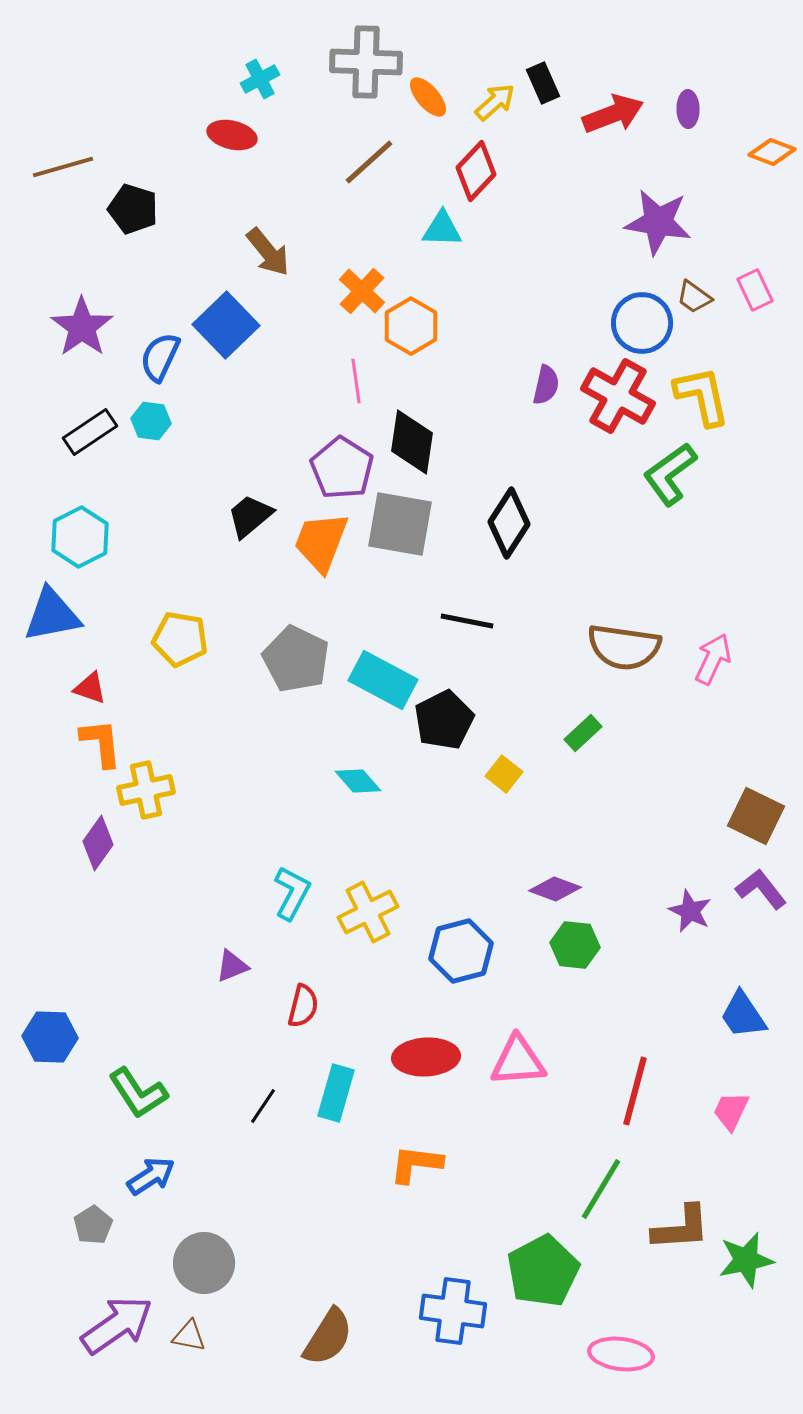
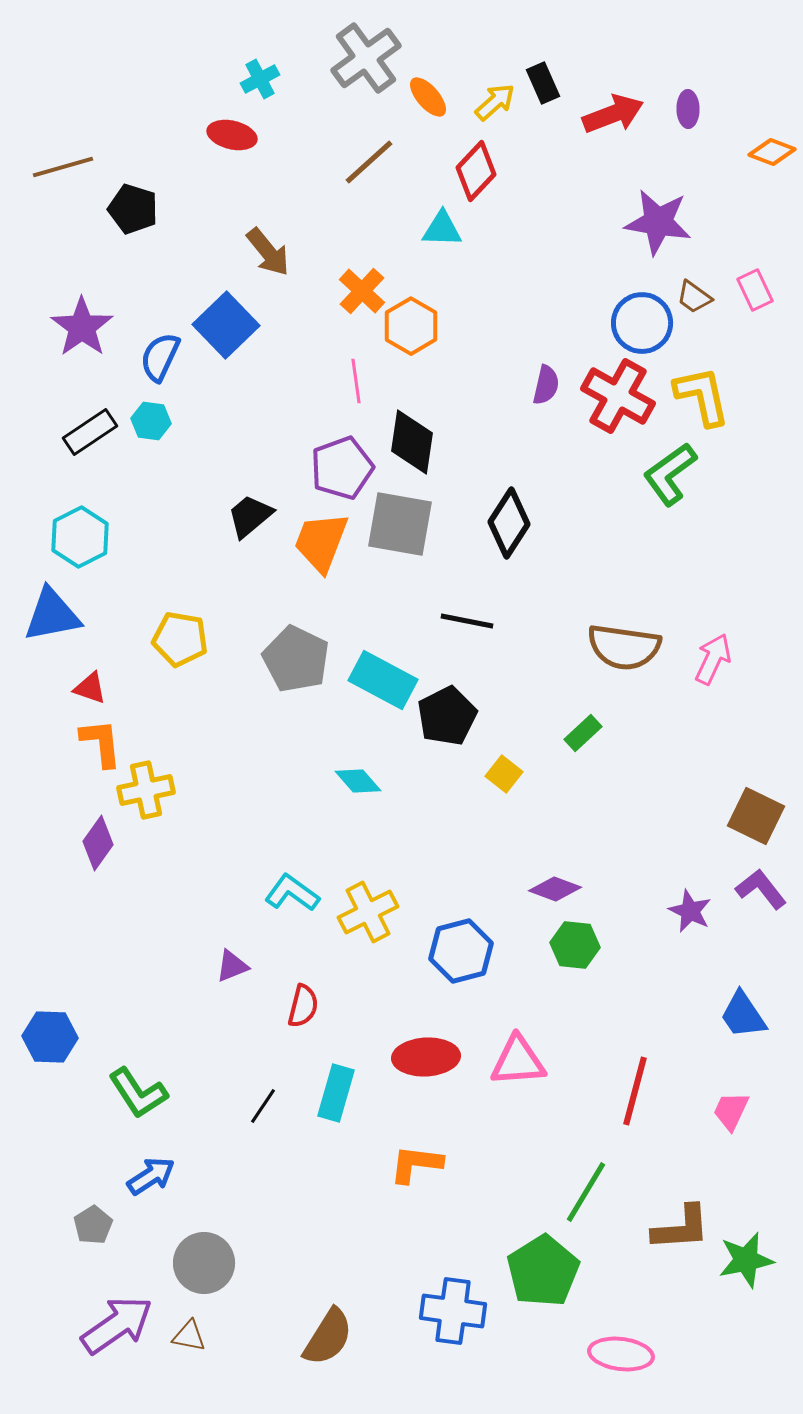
gray cross at (366, 62): moved 4 px up; rotated 38 degrees counterclockwise
purple pentagon at (342, 468): rotated 20 degrees clockwise
black pentagon at (444, 720): moved 3 px right, 4 px up
cyan L-shape at (292, 893): rotated 82 degrees counterclockwise
green line at (601, 1189): moved 15 px left, 3 px down
green pentagon at (543, 1271): rotated 4 degrees counterclockwise
